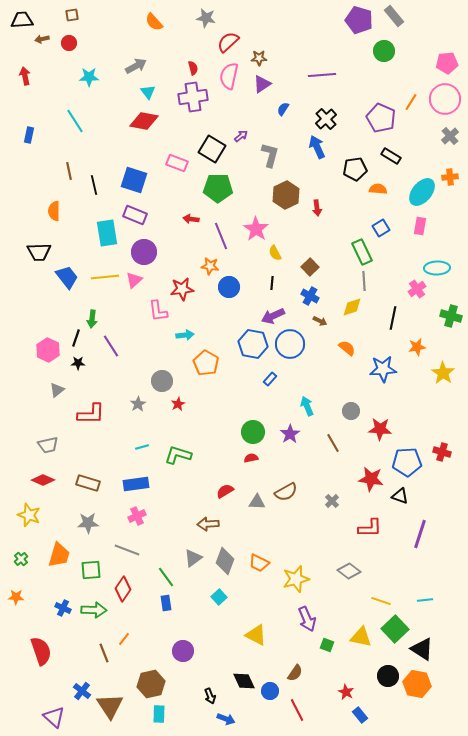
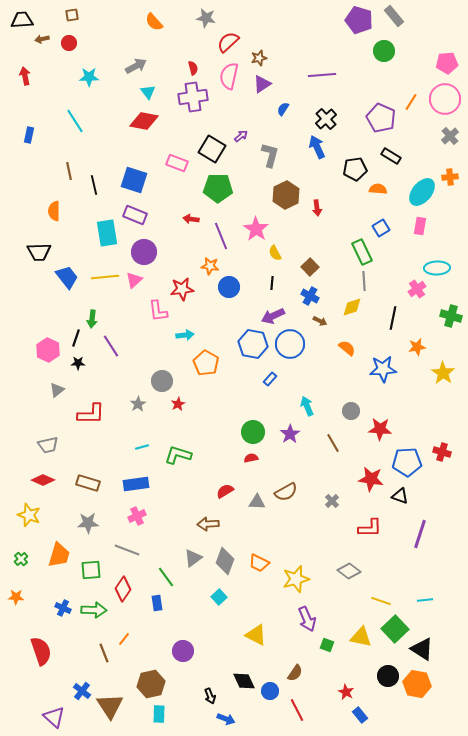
brown star at (259, 58): rotated 14 degrees counterclockwise
blue rectangle at (166, 603): moved 9 px left
